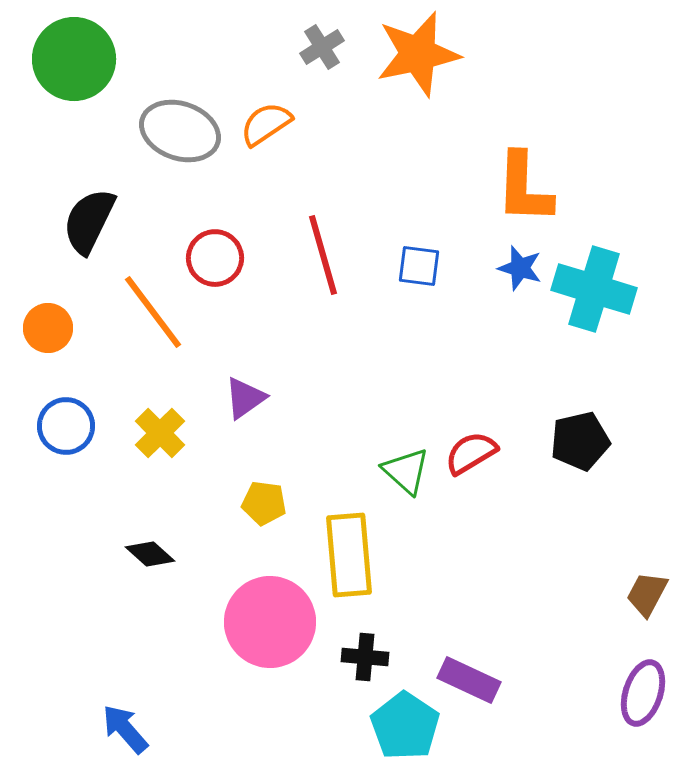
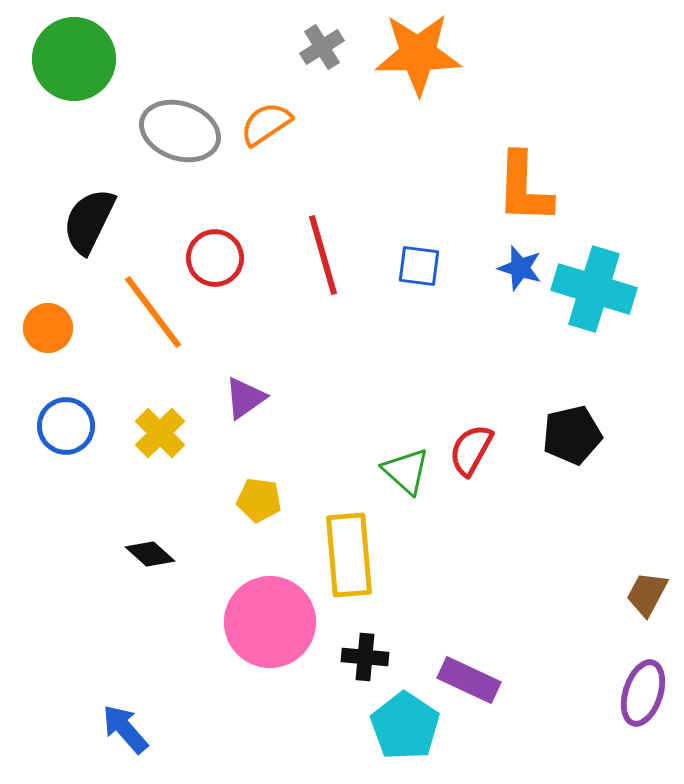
orange star: rotated 12 degrees clockwise
black pentagon: moved 8 px left, 6 px up
red semicircle: moved 3 px up; rotated 30 degrees counterclockwise
yellow pentagon: moved 5 px left, 3 px up
